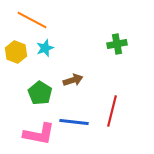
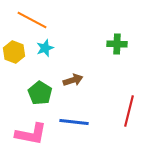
green cross: rotated 12 degrees clockwise
yellow hexagon: moved 2 px left
red line: moved 17 px right
pink L-shape: moved 8 px left
